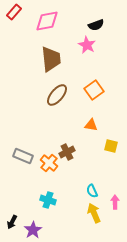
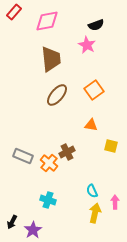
yellow arrow: moved 1 px right; rotated 36 degrees clockwise
